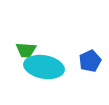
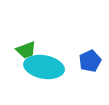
green trapezoid: rotated 25 degrees counterclockwise
